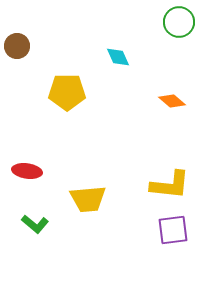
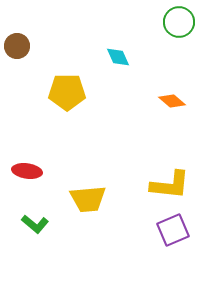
purple square: rotated 16 degrees counterclockwise
